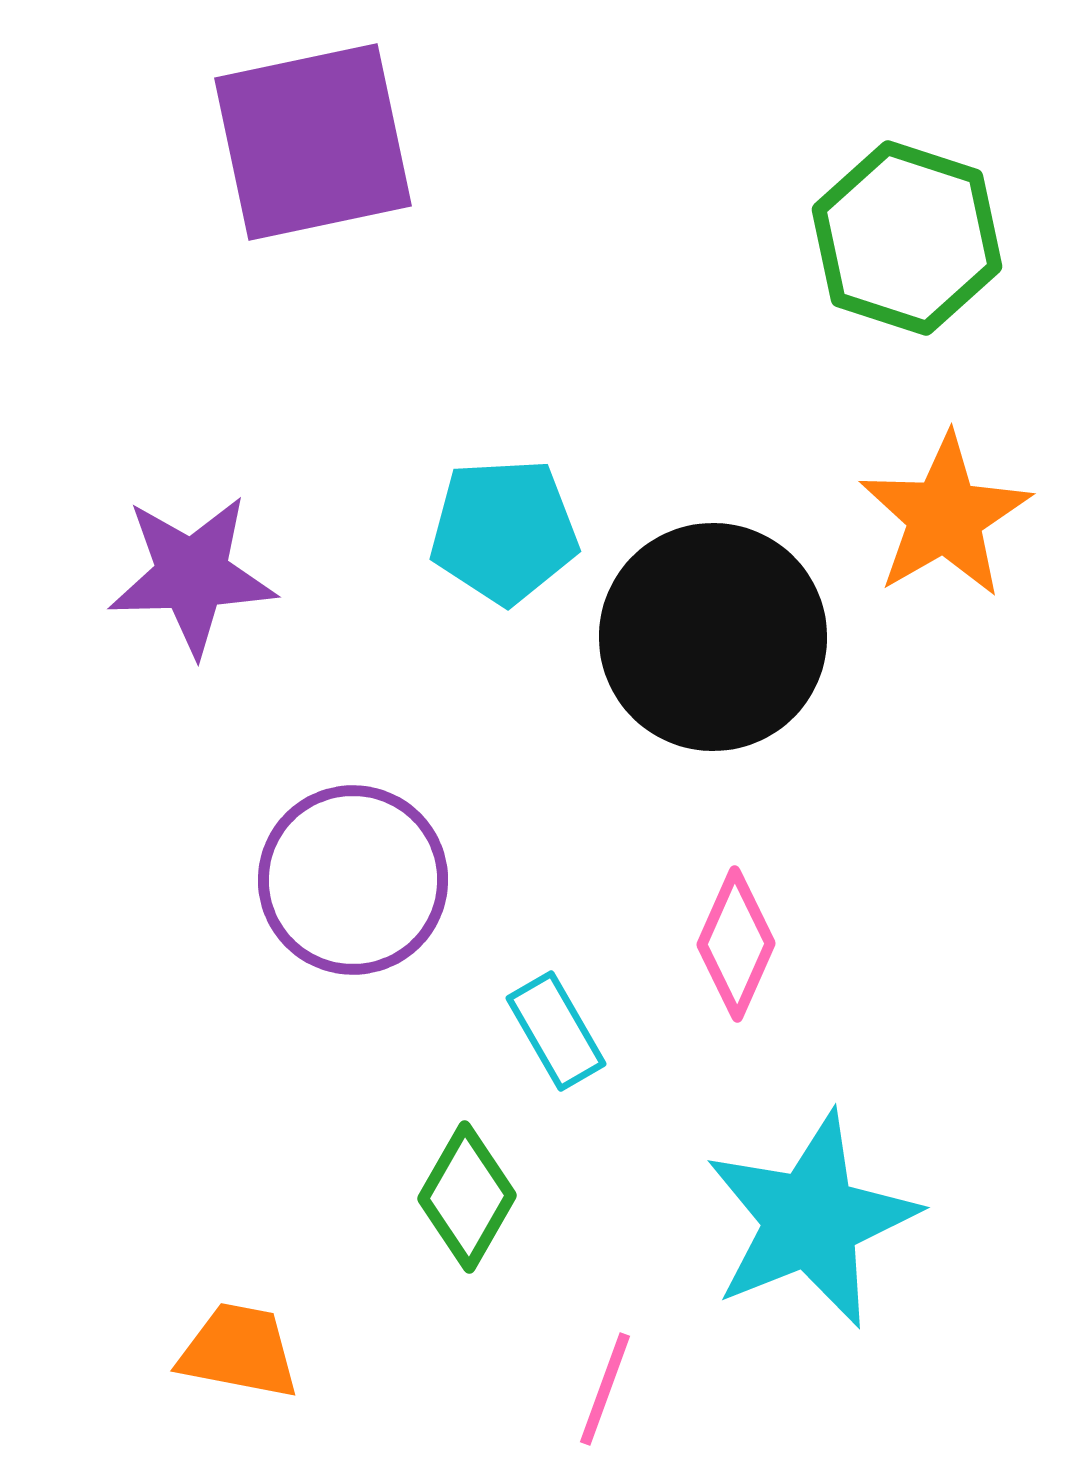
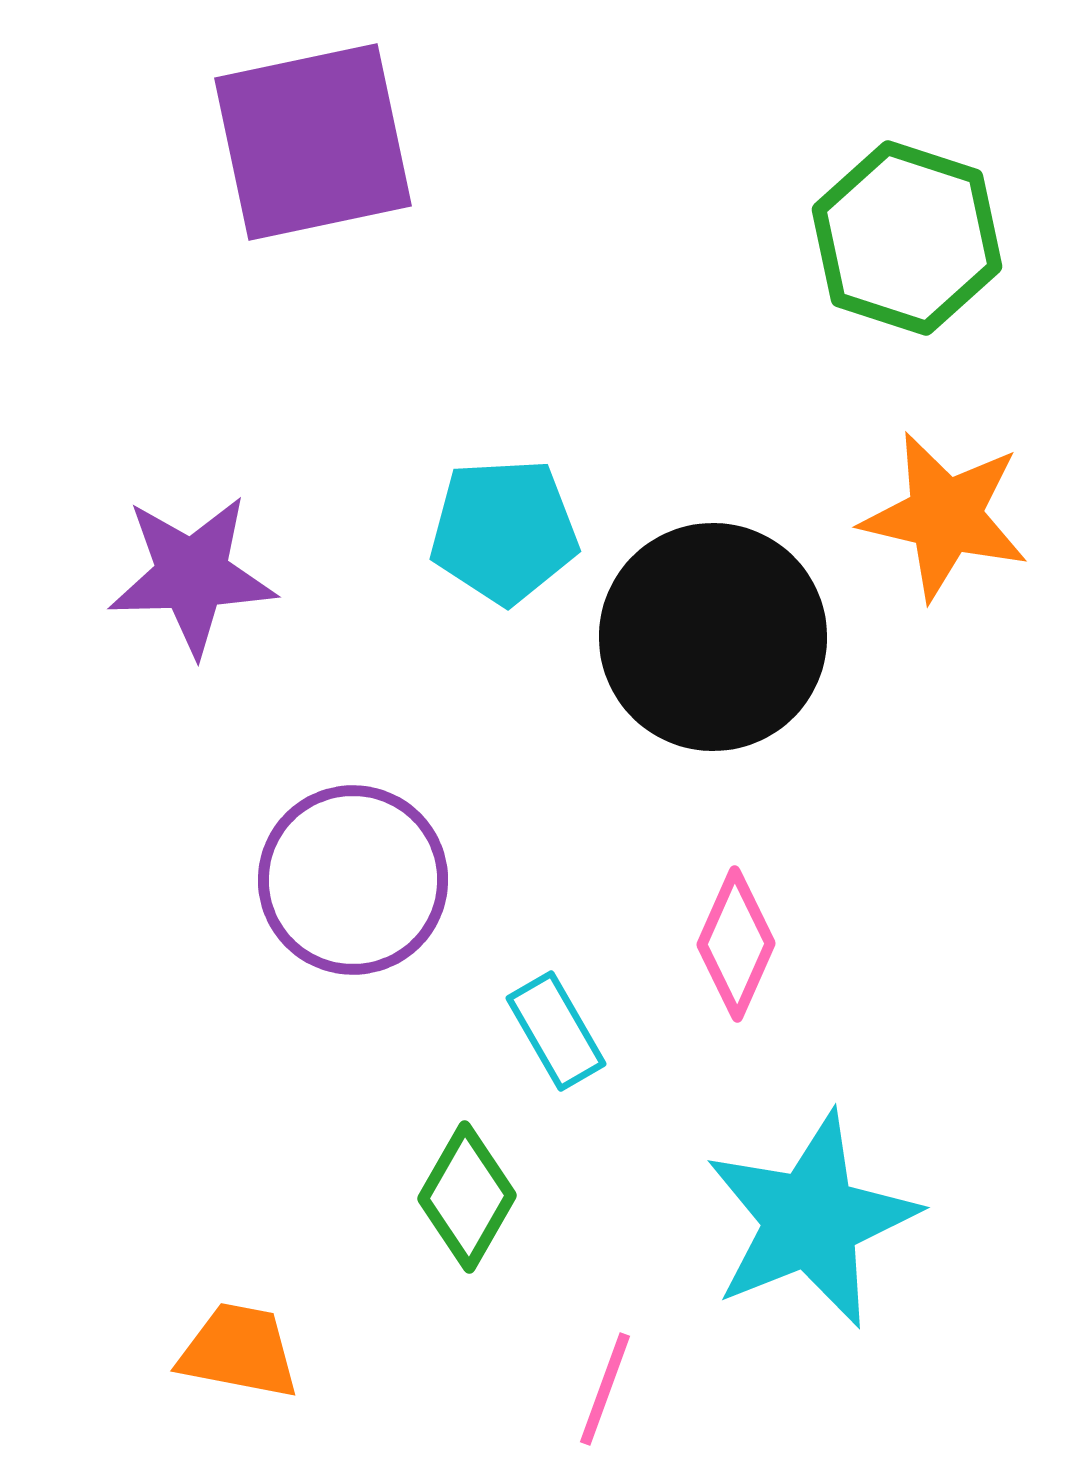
orange star: rotated 29 degrees counterclockwise
